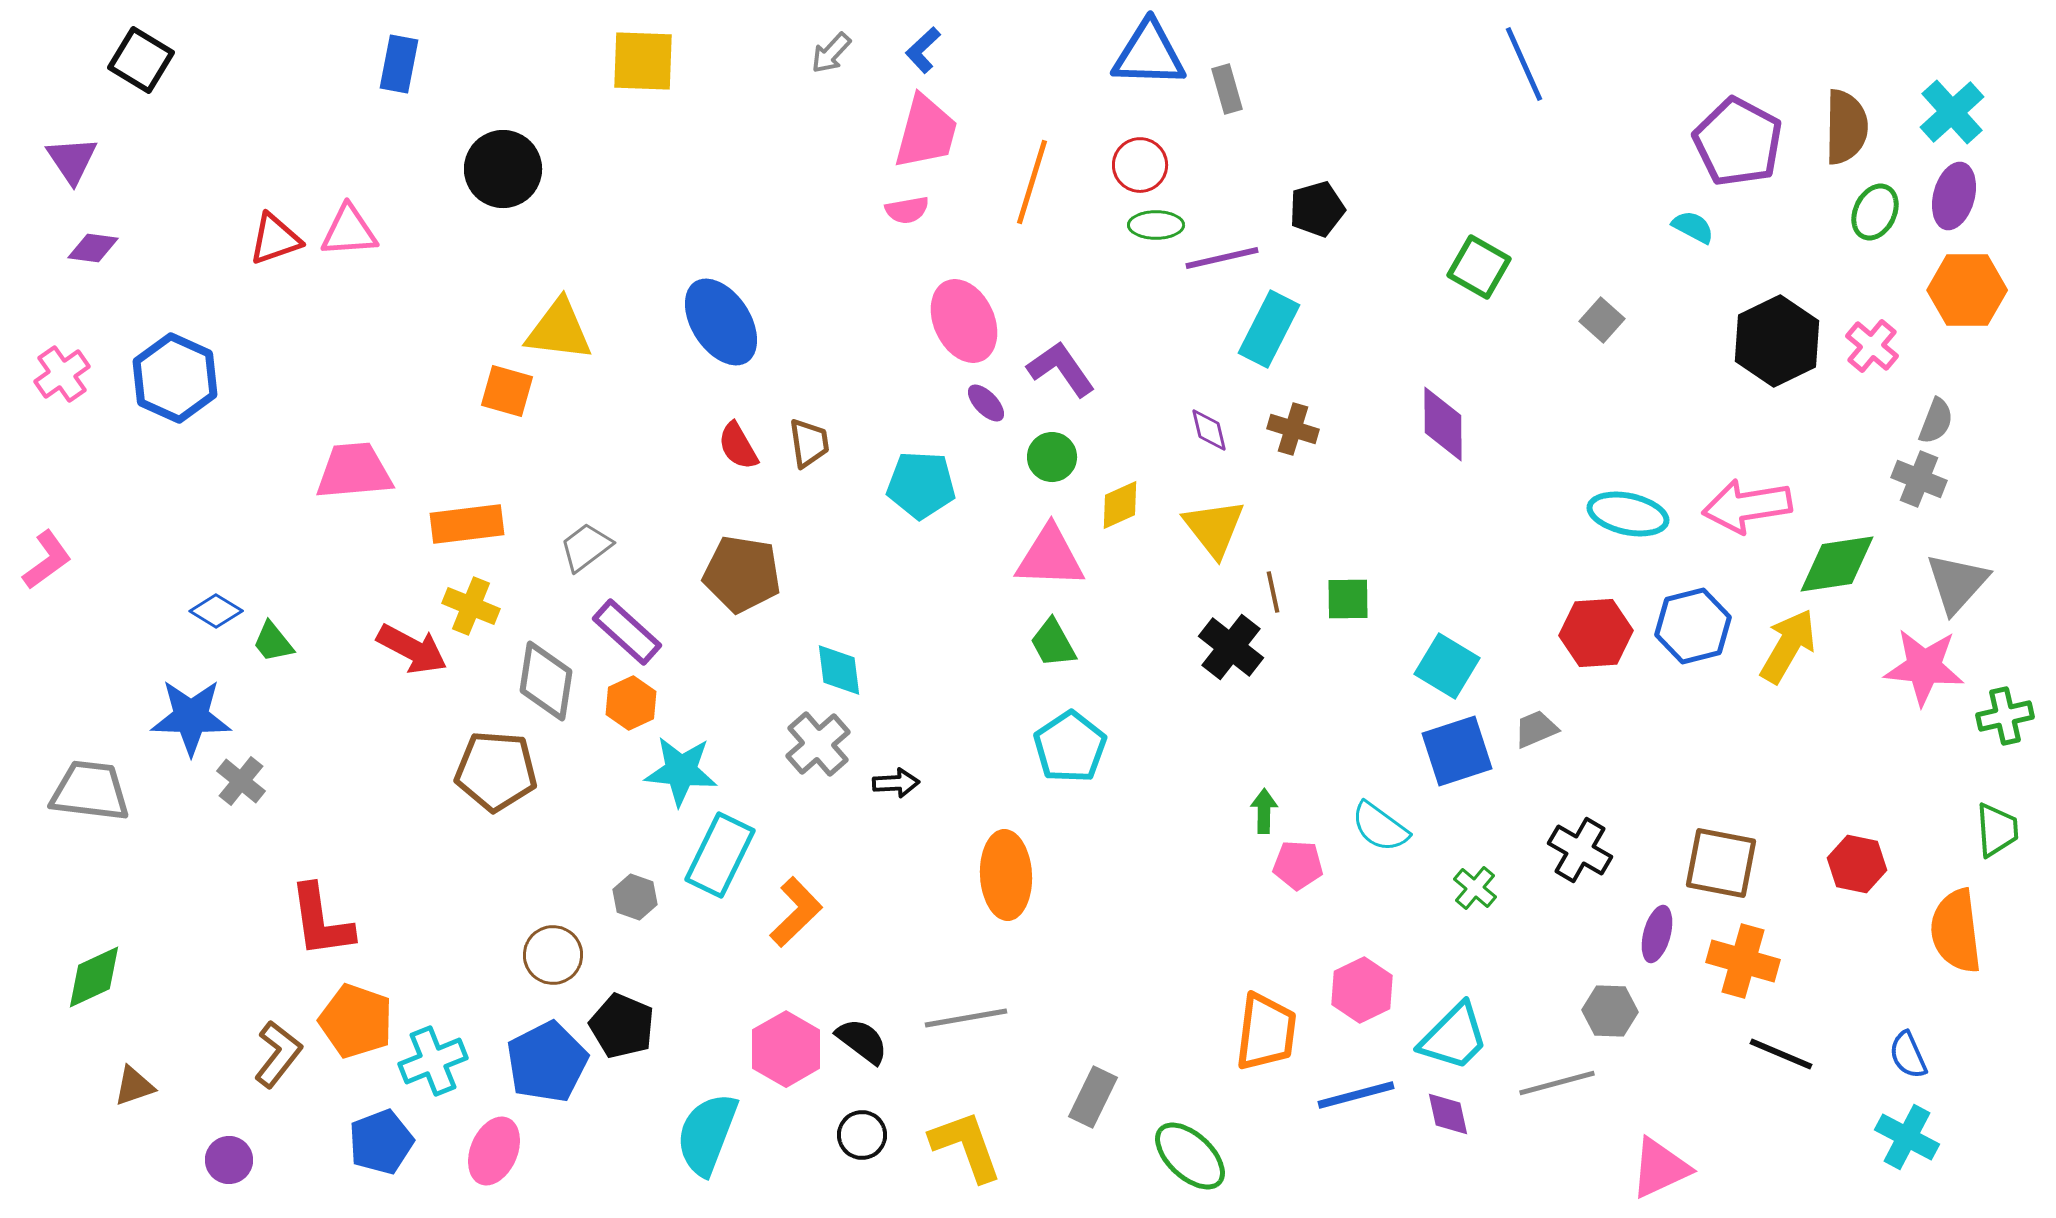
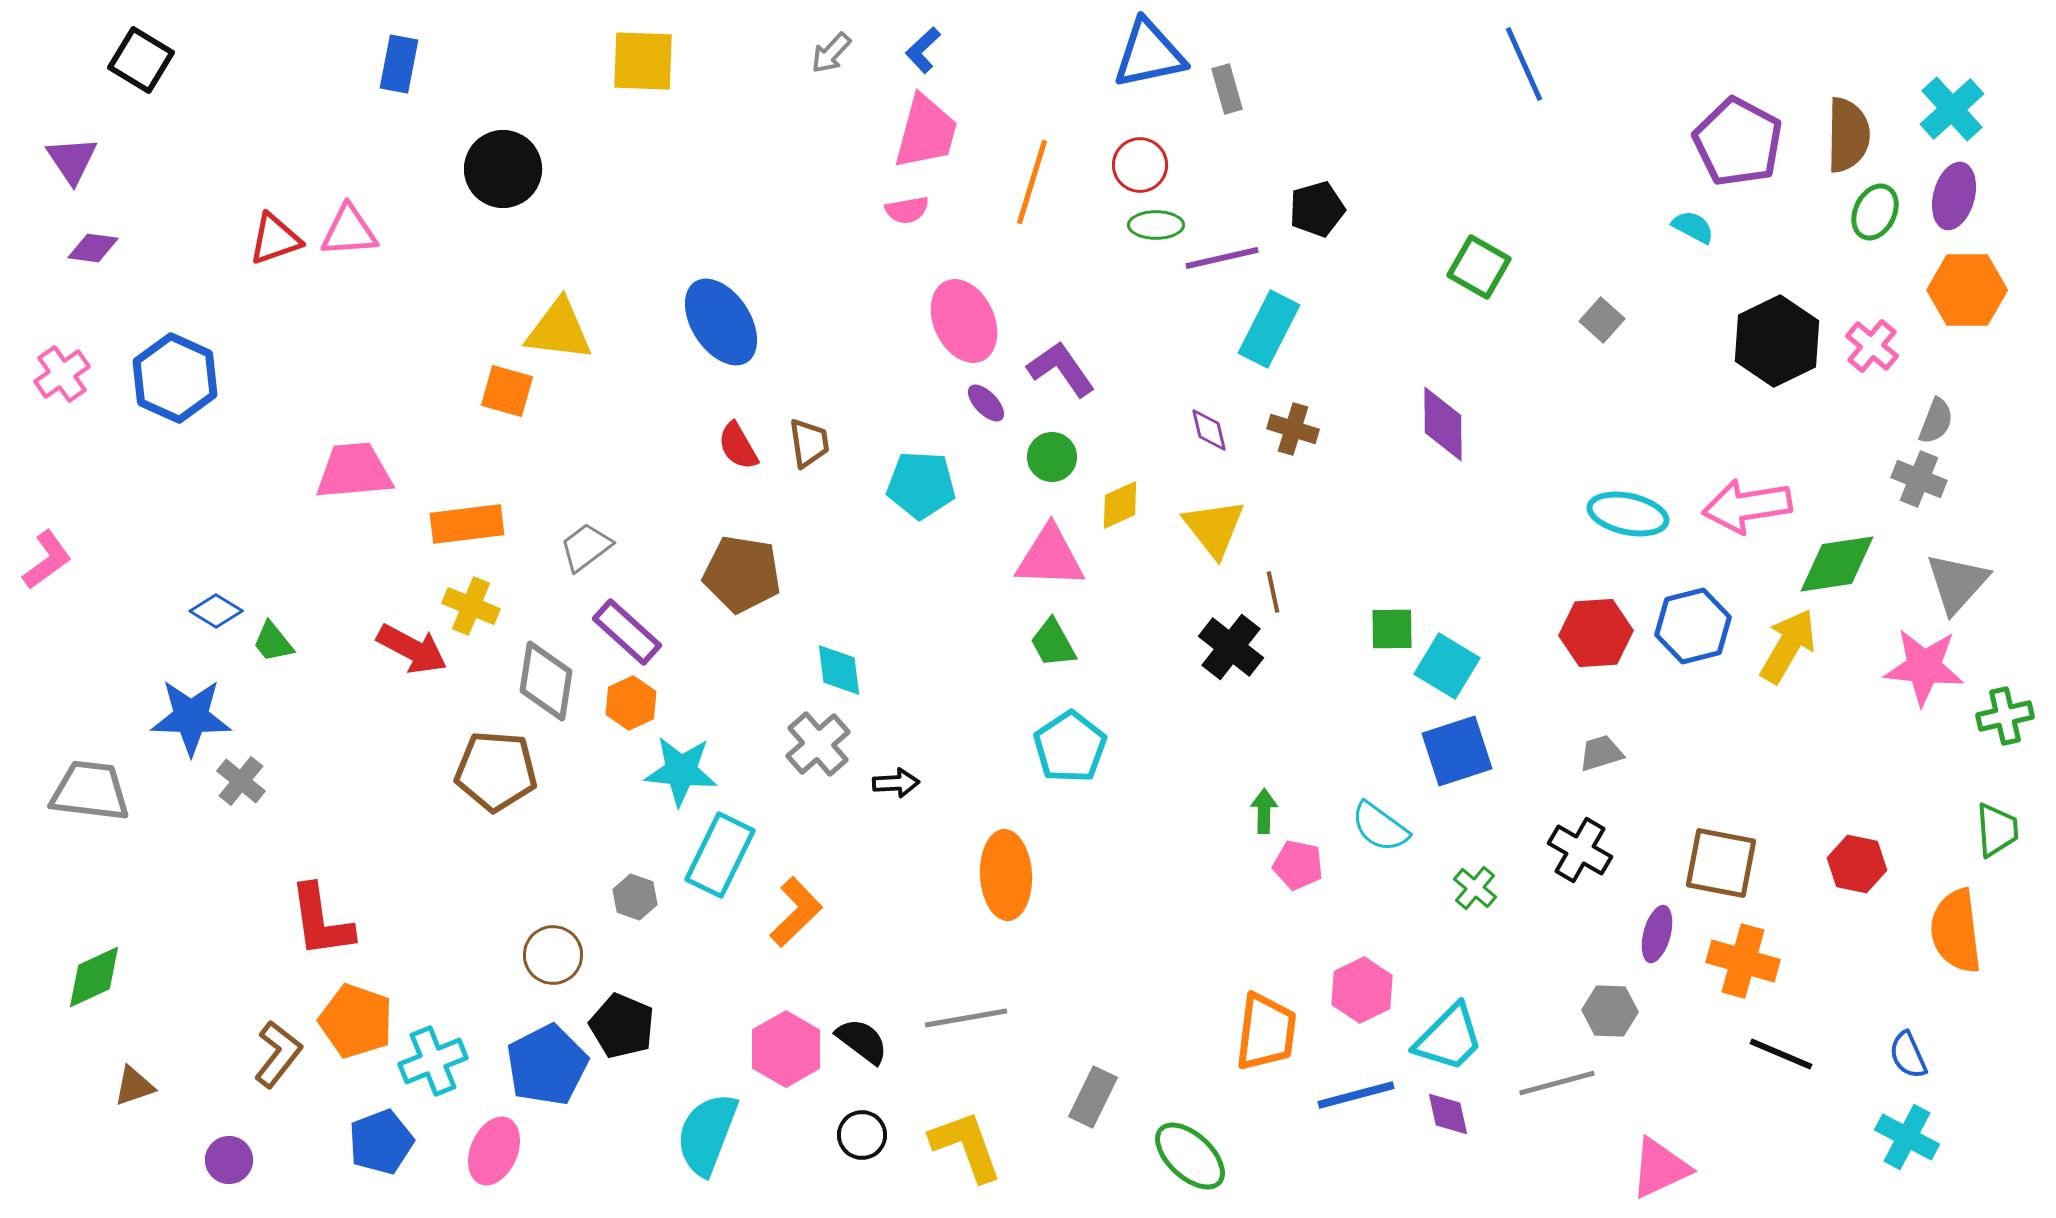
blue triangle at (1149, 54): rotated 14 degrees counterclockwise
cyan cross at (1952, 112): moved 3 px up
brown semicircle at (1846, 127): moved 2 px right, 8 px down
green square at (1348, 599): moved 44 px right, 30 px down
gray trapezoid at (1536, 729): moved 65 px right, 24 px down; rotated 6 degrees clockwise
pink pentagon at (1298, 865): rotated 9 degrees clockwise
cyan trapezoid at (1454, 1037): moved 5 px left, 1 px down
blue pentagon at (547, 1062): moved 3 px down
